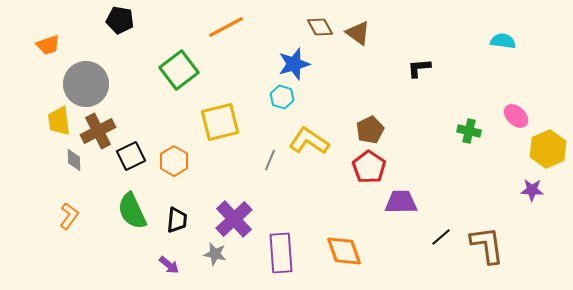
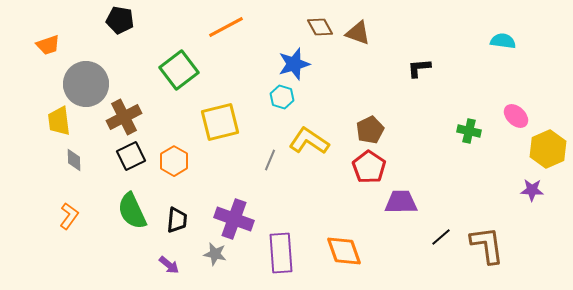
brown triangle: rotated 16 degrees counterclockwise
brown cross: moved 26 px right, 14 px up
purple cross: rotated 27 degrees counterclockwise
